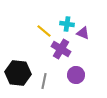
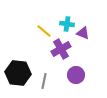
purple cross: rotated 30 degrees clockwise
